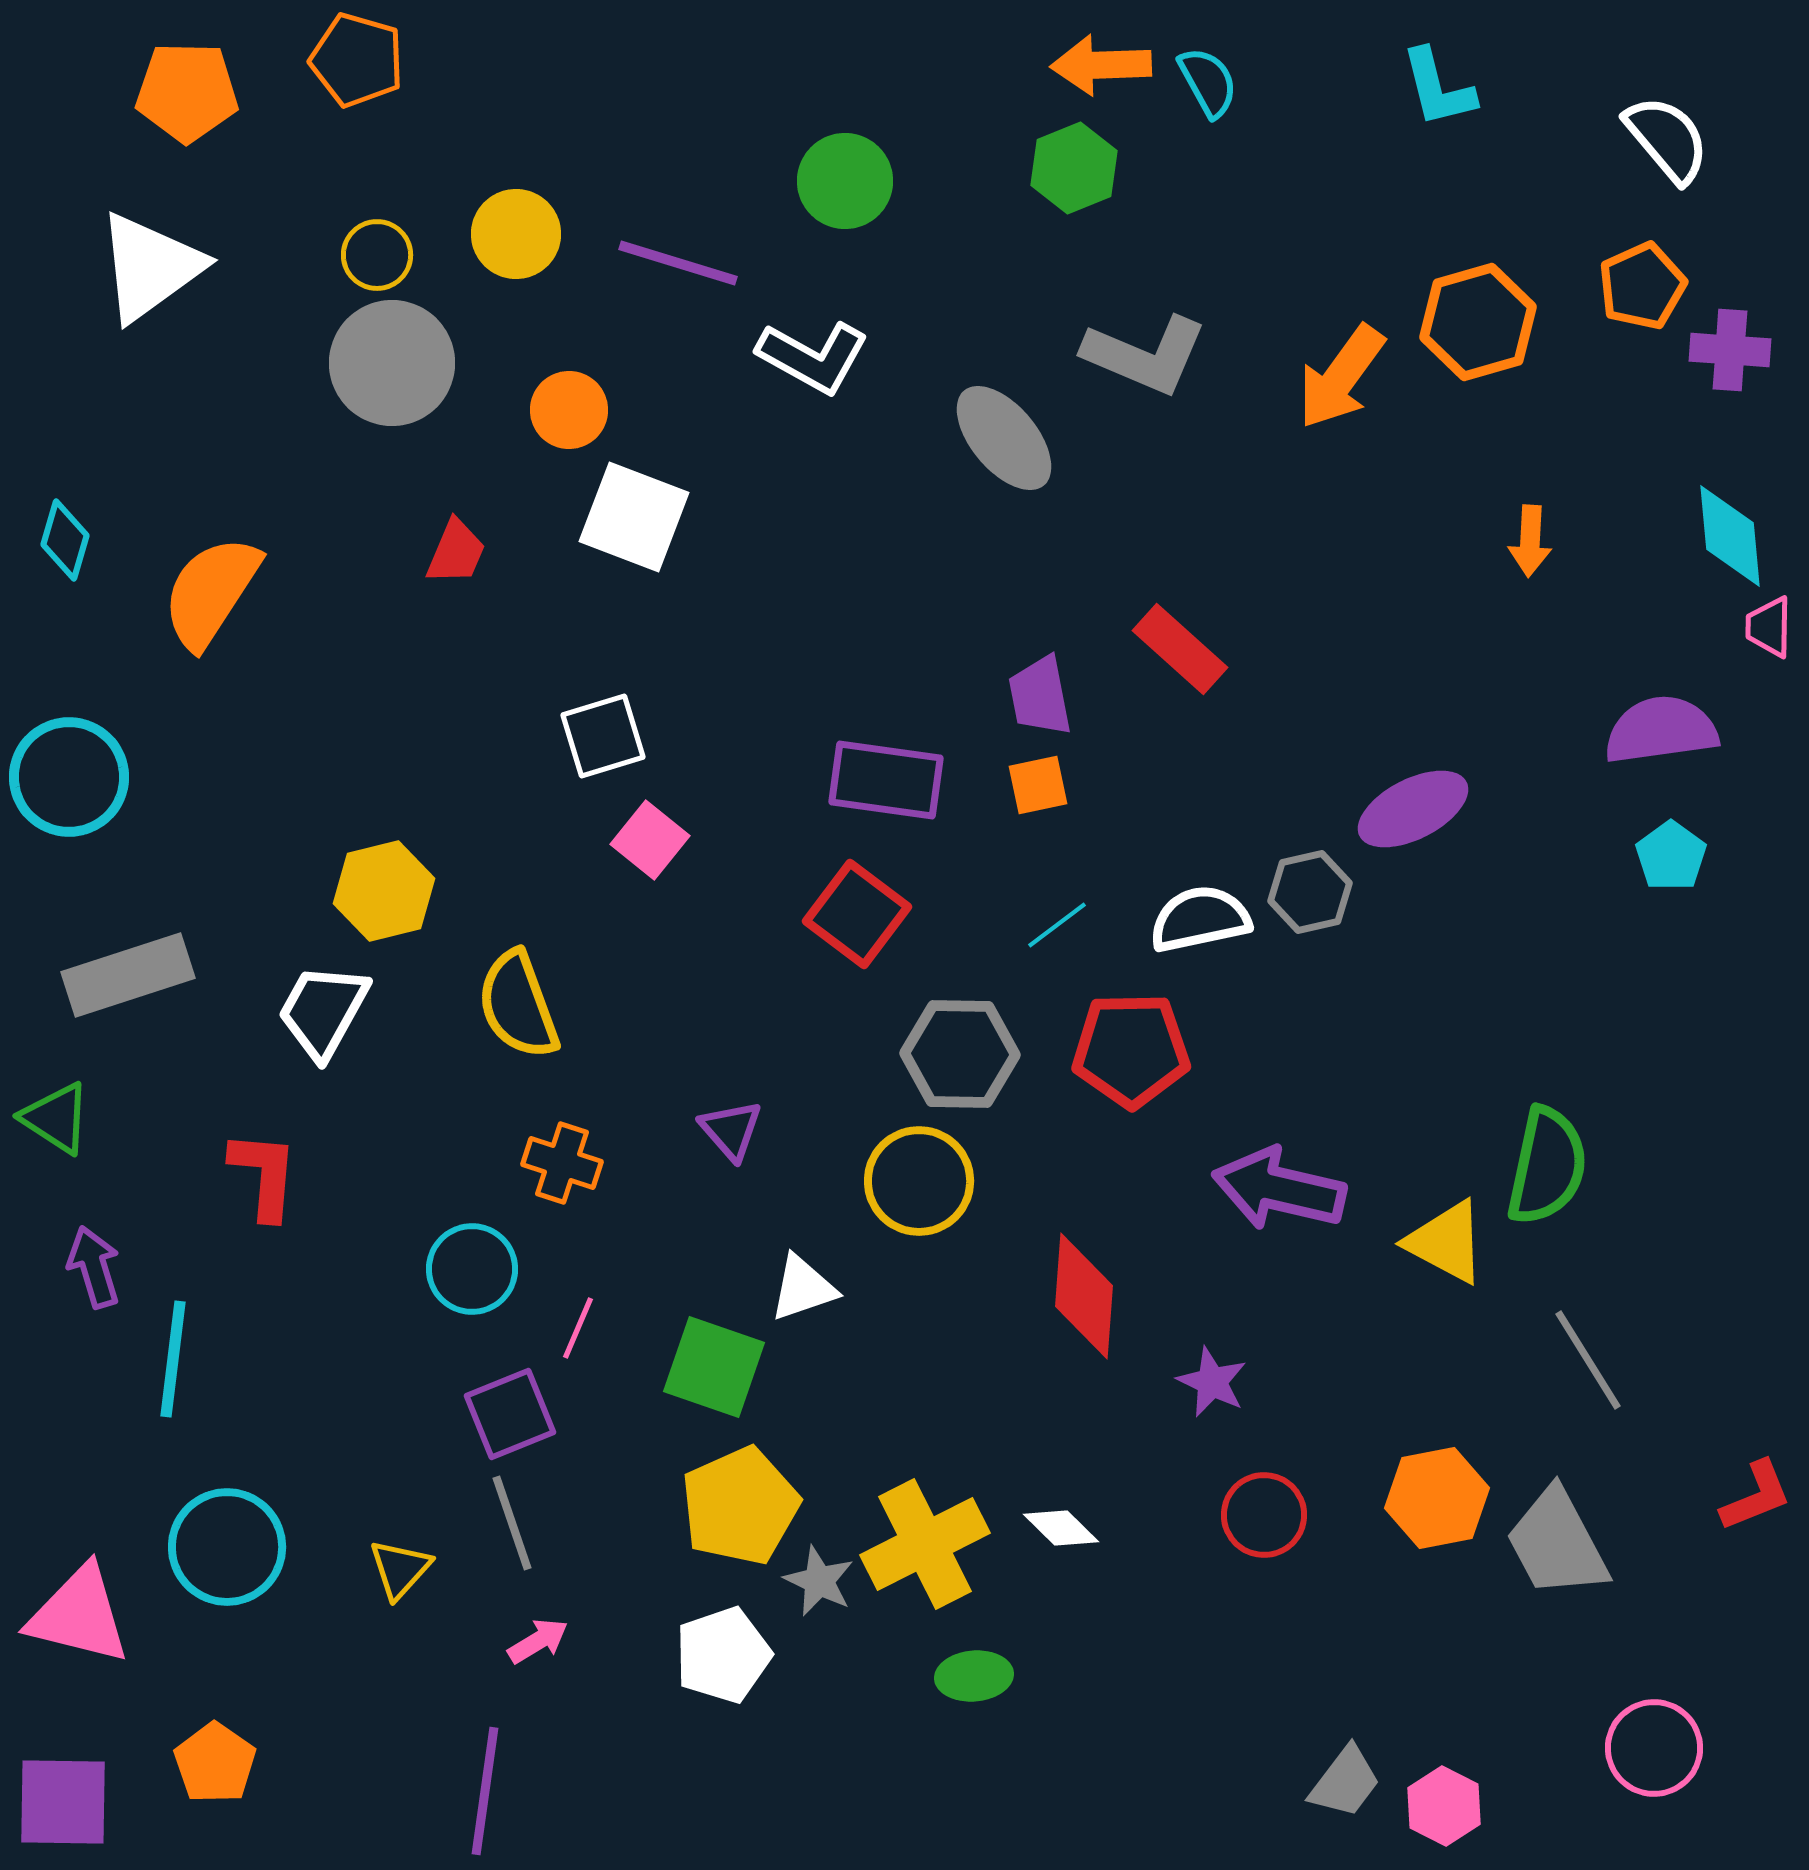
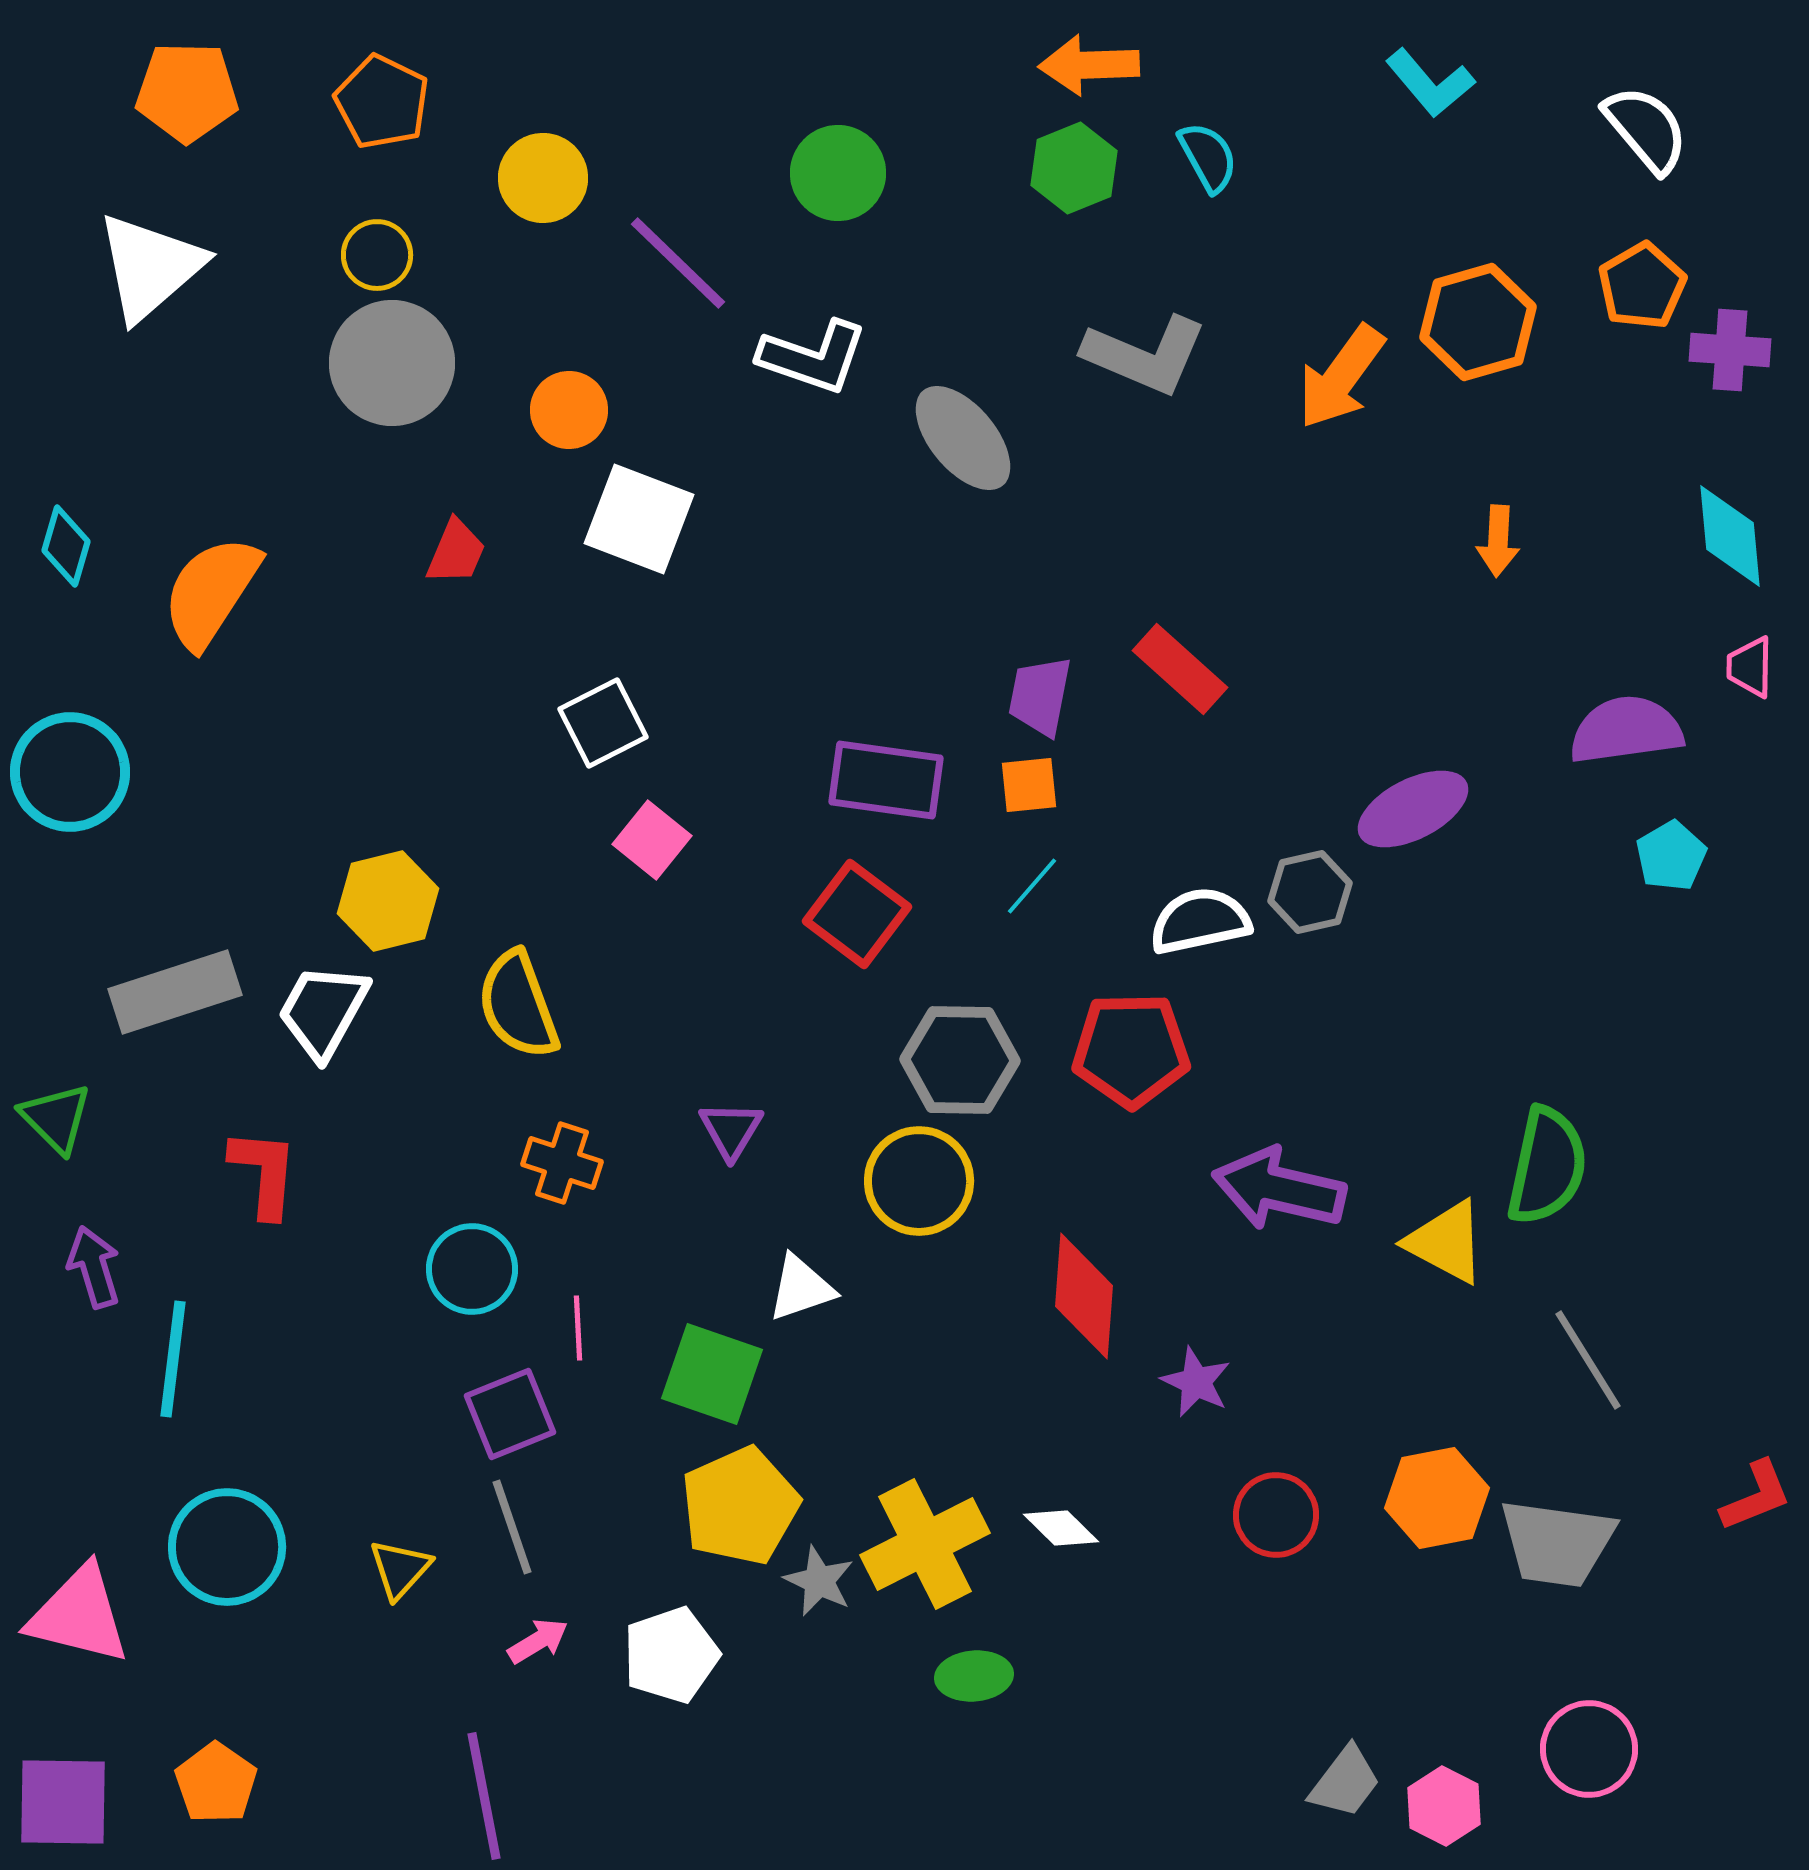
orange pentagon at (357, 60): moved 25 px right, 42 px down; rotated 10 degrees clockwise
orange arrow at (1101, 65): moved 12 px left
cyan semicircle at (1208, 82): moved 75 px down
cyan L-shape at (1438, 88): moved 8 px left, 5 px up; rotated 26 degrees counterclockwise
white semicircle at (1667, 139): moved 21 px left, 10 px up
green circle at (845, 181): moved 7 px left, 8 px up
yellow circle at (516, 234): moved 27 px right, 56 px up
purple line at (678, 263): rotated 27 degrees clockwise
white triangle at (150, 267): rotated 5 degrees counterclockwise
orange pentagon at (1642, 286): rotated 6 degrees counterclockwise
white L-shape at (813, 357): rotated 10 degrees counterclockwise
gray ellipse at (1004, 438): moved 41 px left
white square at (634, 517): moved 5 px right, 2 px down
cyan diamond at (65, 540): moved 1 px right, 6 px down
orange arrow at (1530, 541): moved 32 px left
pink trapezoid at (1769, 627): moved 19 px left, 40 px down
red rectangle at (1180, 649): moved 20 px down
purple trapezoid at (1040, 696): rotated 22 degrees clockwise
purple semicircle at (1661, 730): moved 35 px left
white square at (603, 736): moved 13 px up; rotated 10 degrees counterclockwise
cyan circle at (69, 777): moved 1 px right, 5 px up
orange square at (1038, 785): moved 9 px left; rotated 6 degrees clockwise
pink square at (650, 840): moved 2 px right
cyan pentagon at (1671, 856): rotated 6 degrees clockwise
yellow hexagon at (384, 891): moved 4 px right, 10 px down
white semicircle at (1200, 919): moved 2 px down
cyan line at (1057, 925): moved 25 px left, 39 px up; rotated 12 degrees counterclockwise
gray rectangle at (128, 975): moved 47 px right, 17 px down
gray hexagon at (960, 1054): moved 6 px down
green triangle at (56, 1118): rotated 12 degrees clockwise
purple triangle at (731, 1130): rotated 12 degrees clockwise
red L-shape at (264, 1175): moved 2 px up
white triangle at (803, 1288): moved 2 px left
pink line at (578, 1328): rotated 26 degrees counterclockwise
green square at (714, 1367): moved 2 px left, 7 px down
purple star at (1212, 1382): moved 16 px left
red circle at (1264, 1515): moved 12 px right
gray line at (512, 1523): moved 4 px down
gray trapezoid at (1557, 1543): rotated 54 degrees counterclockwise
white pentagon at (723, 1655): moved 52 px left
pink circle at (1654, 1748): moved 65 px left, 1 px down
orange pentagon at (215, 1763): moved 1 px right, 20 px down
purple line at (485, 1791): moved 1 px left, 5 px down; rotated 19 degrees counterclockwise
